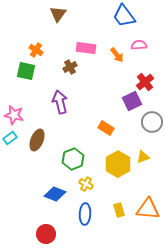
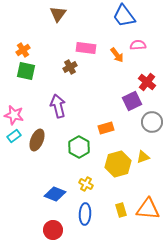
pink semicircle: moved 1 px left
orange cross: moved 13 px left; rotated 24 degrees clockwise
red cross: moved 2 px right; rotated 12 degrees counterclockwise
purple arrow: moved 2 px left, 4 px down
orange rectangle: rotated 49 degrees counterclockwise
cyan rectangle: moved 4 px right, 2 px up
green hexagon: moved 6 px right, 12 px up; rotated 10 degrees counterclockwise
yellow hexagon: rotated 15 degrees clockwise
yellow rectangle: moved 2 px right
red circle: moved 7 px right, 4 px up
